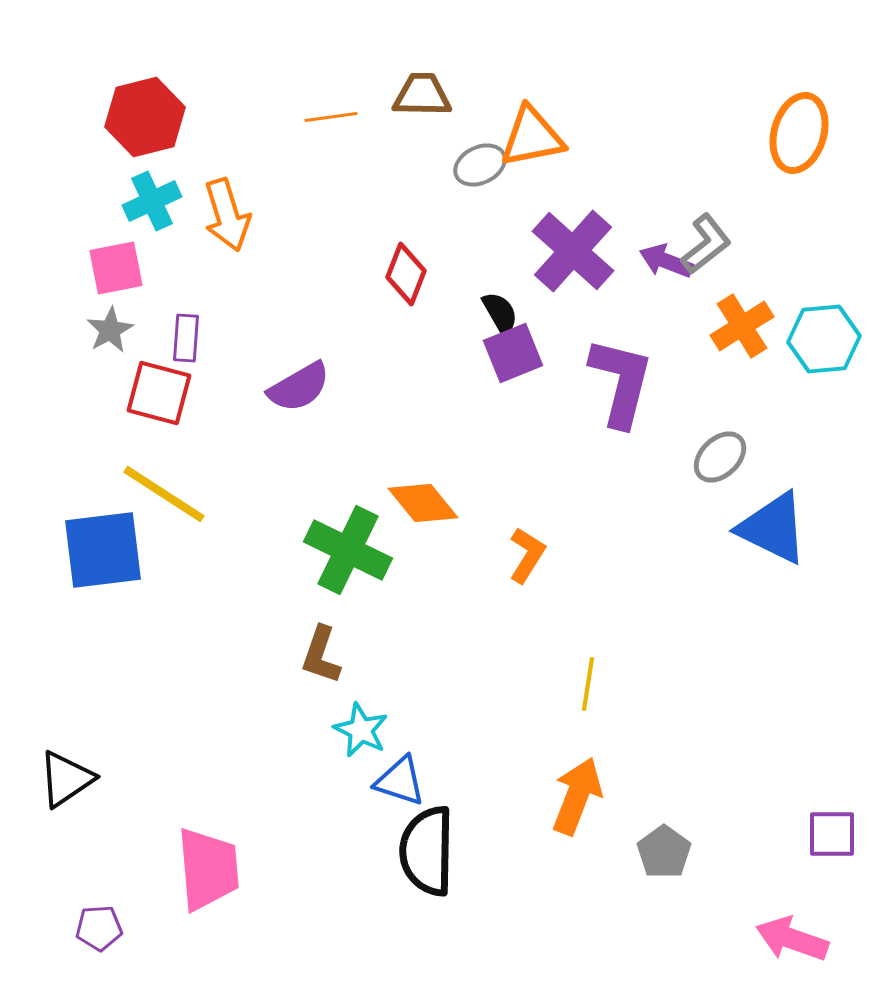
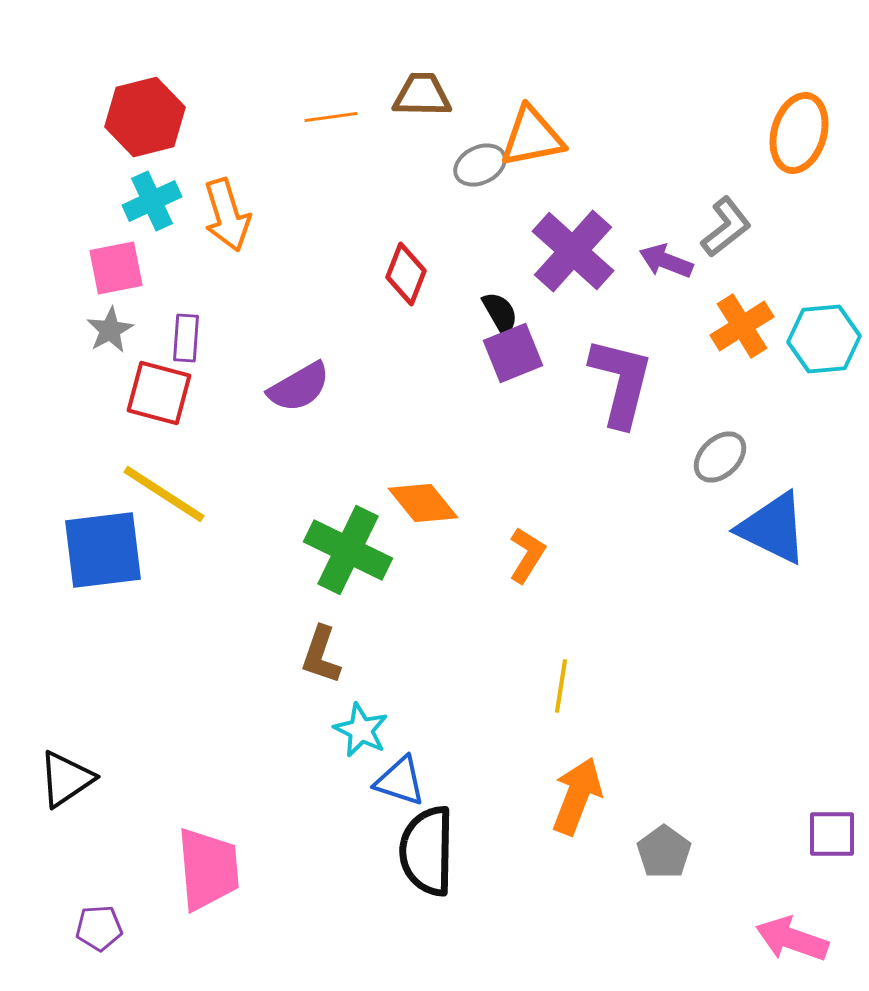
gray L-shape at (706, 244): moved 20 px right, 17 px up
yellow line at (588, 684): moved 27 px left, 2 px down
